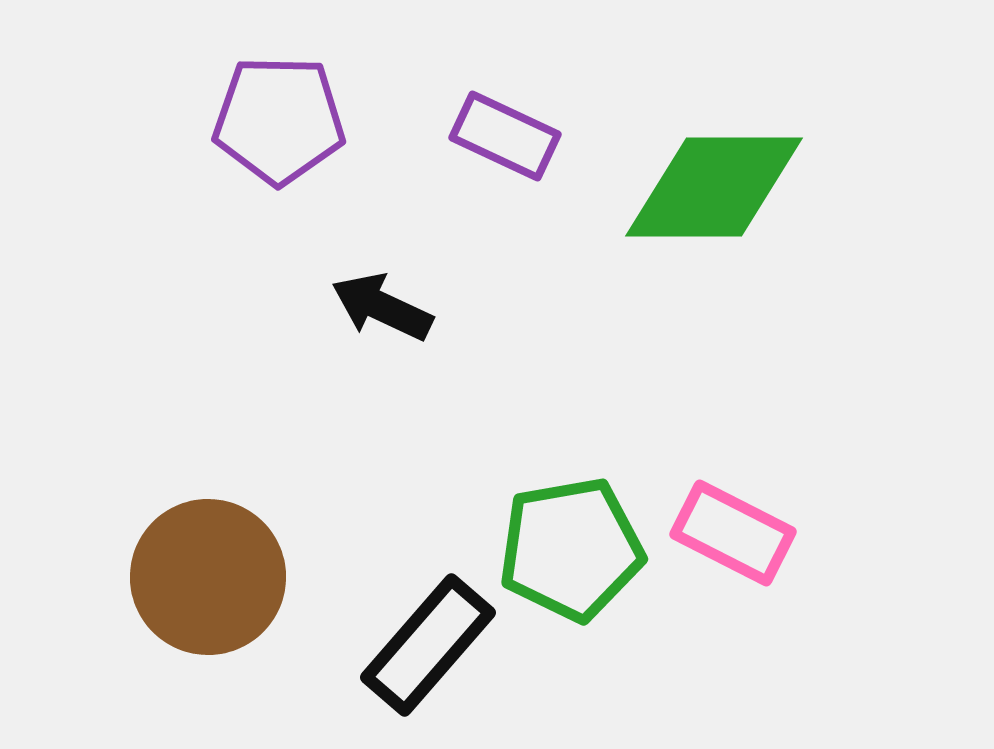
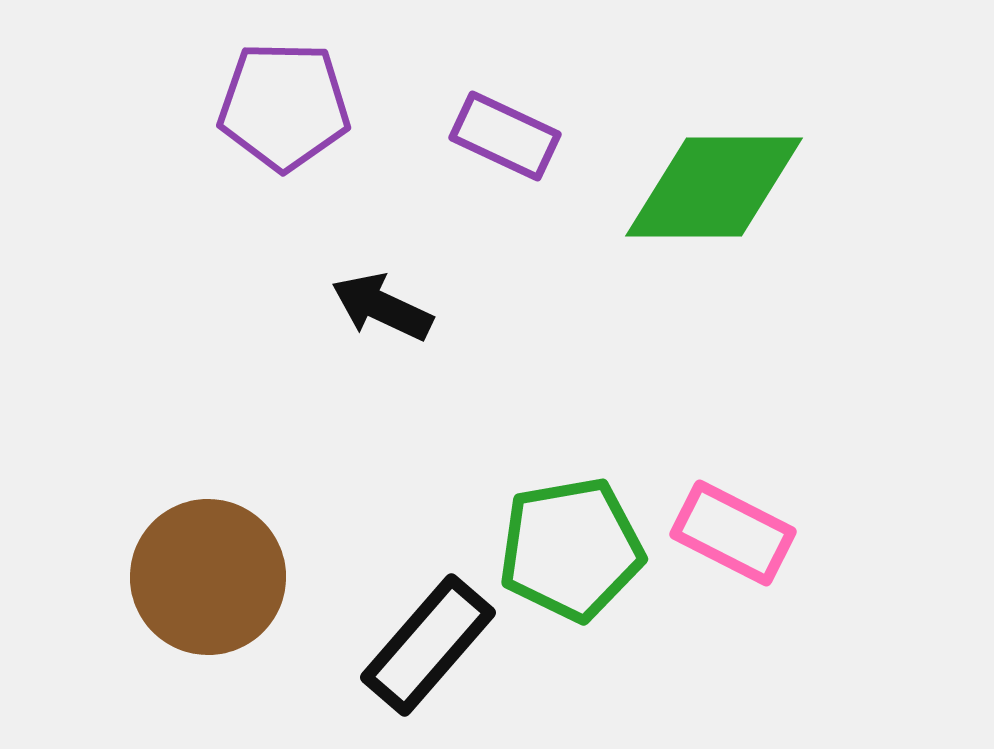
purple pentagon: moved 5 px right, 14 px up
